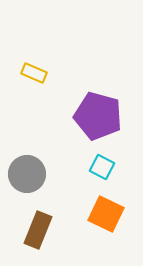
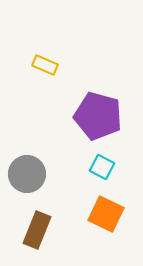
yellow rectangle: moved 11 px right, 8 px up
brown rectangle: moved 1 px left
